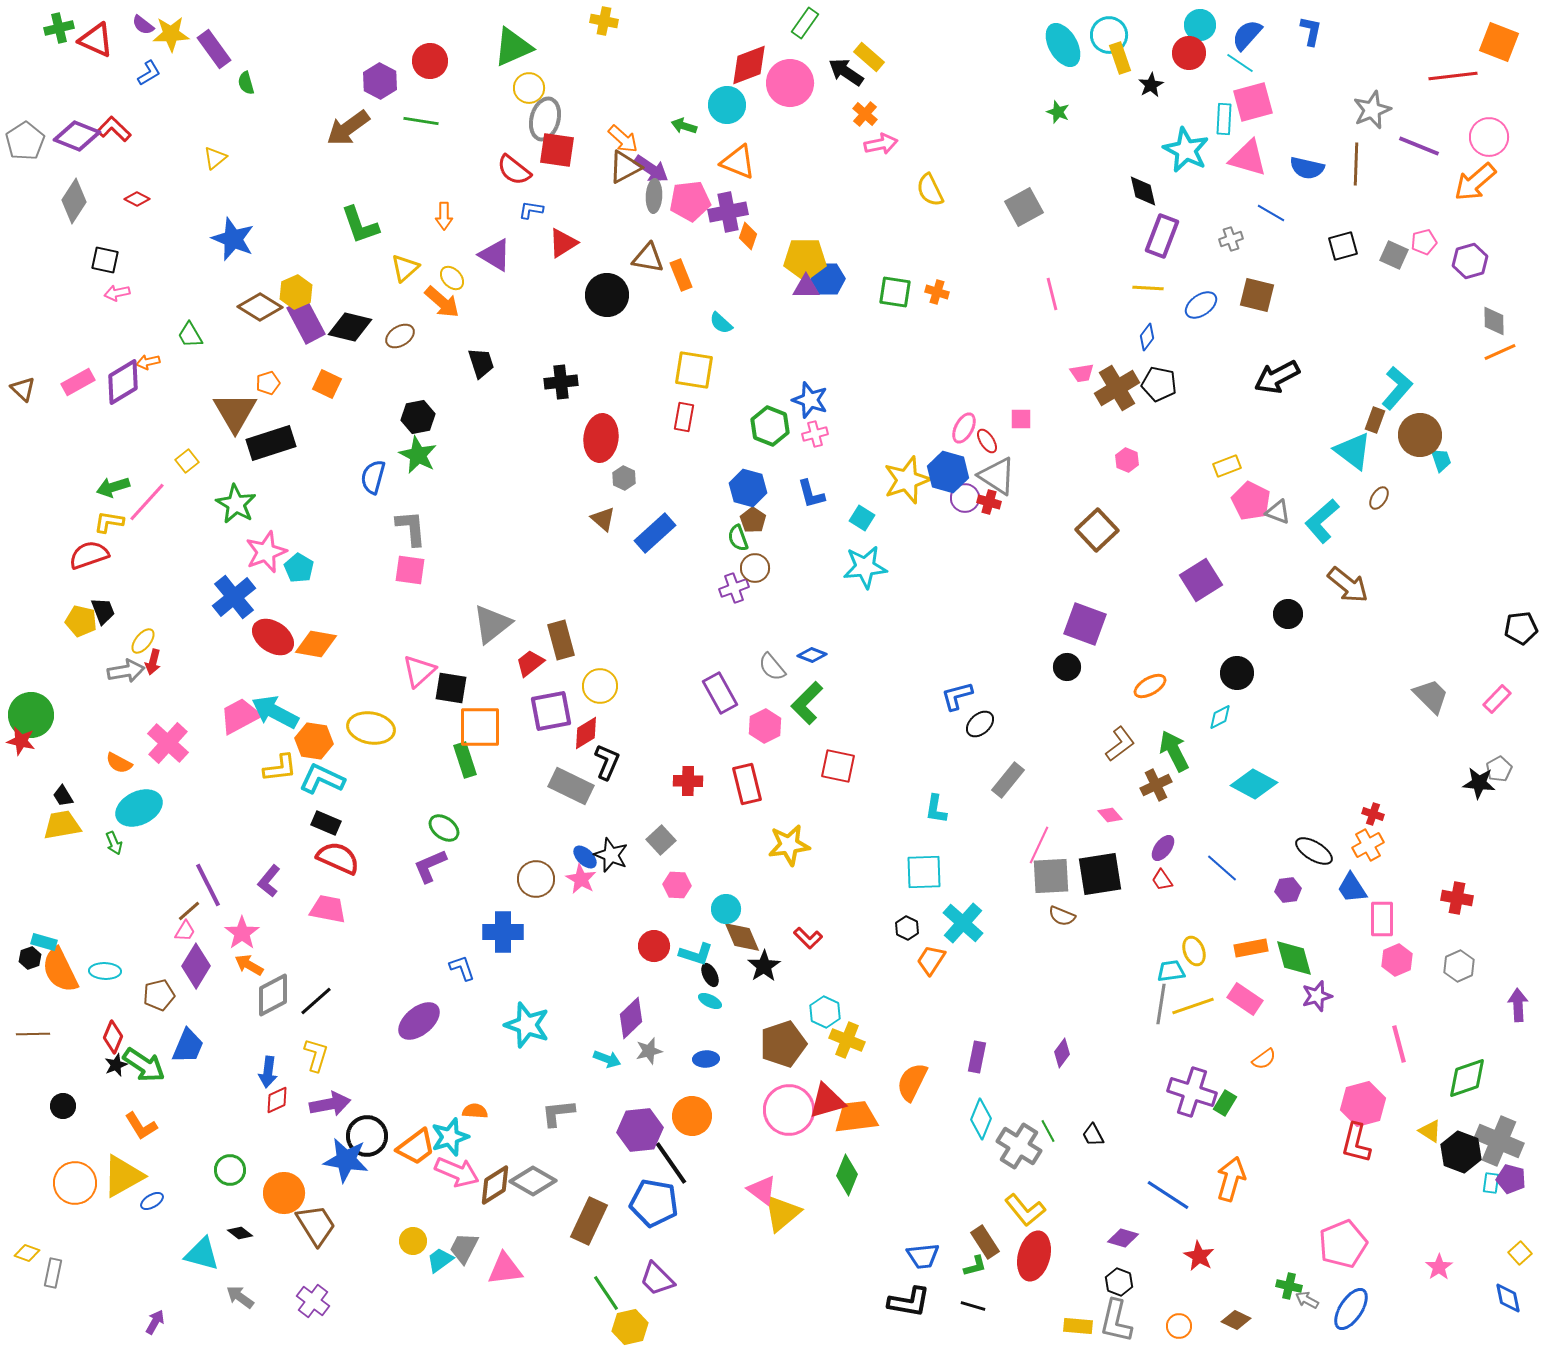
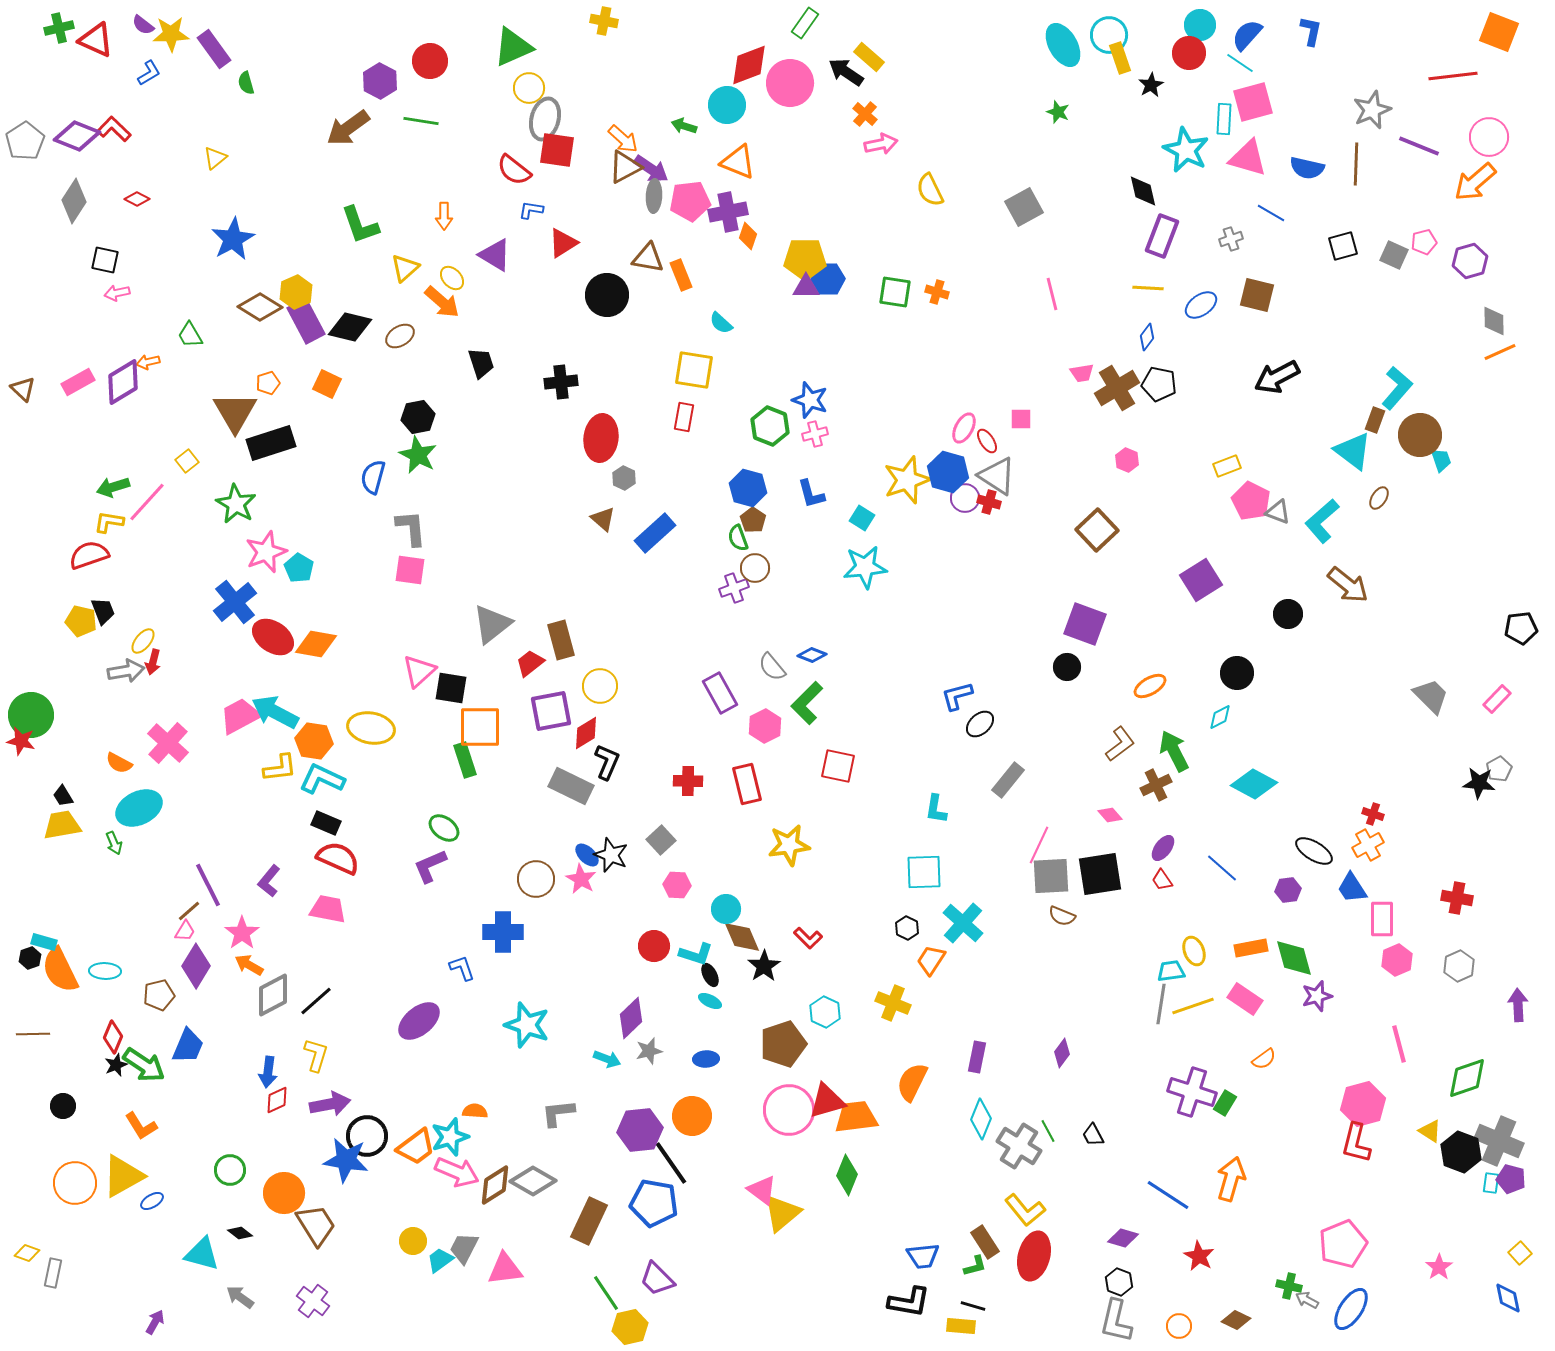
orange square at (1499, 42): moved 10 px up
blue star at (233, 239): rotated 21 degrees clockwise
blue cross at (234, 597): moved 1 px right, 5 px down
blue ellipse at (585, 857): moved 2 px right, 2 px up
yellow cross at (847, 1040): moved 46 px right, 37 px up
yellow rectangle at (1078, 1326): moved 117 px left
